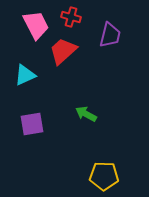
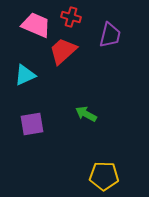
pink trapezoid: rotated 40 degrees counterclockwise
